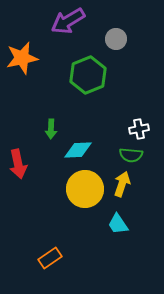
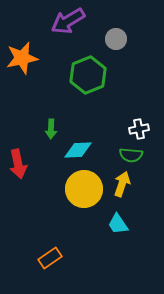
yellow circle: moved 1 px left
